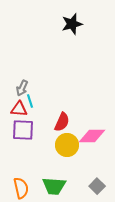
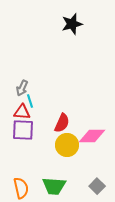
red triangle: moved 3 px right, 3 px down
red semicircle: moved 1 px down
